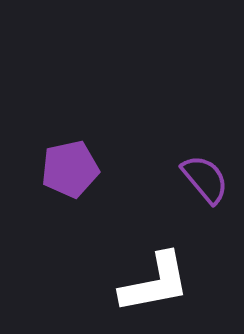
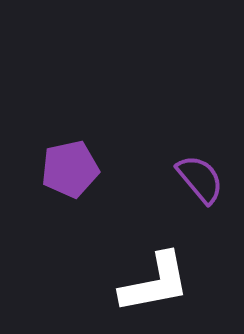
purple semicircle: moved 5 px left
